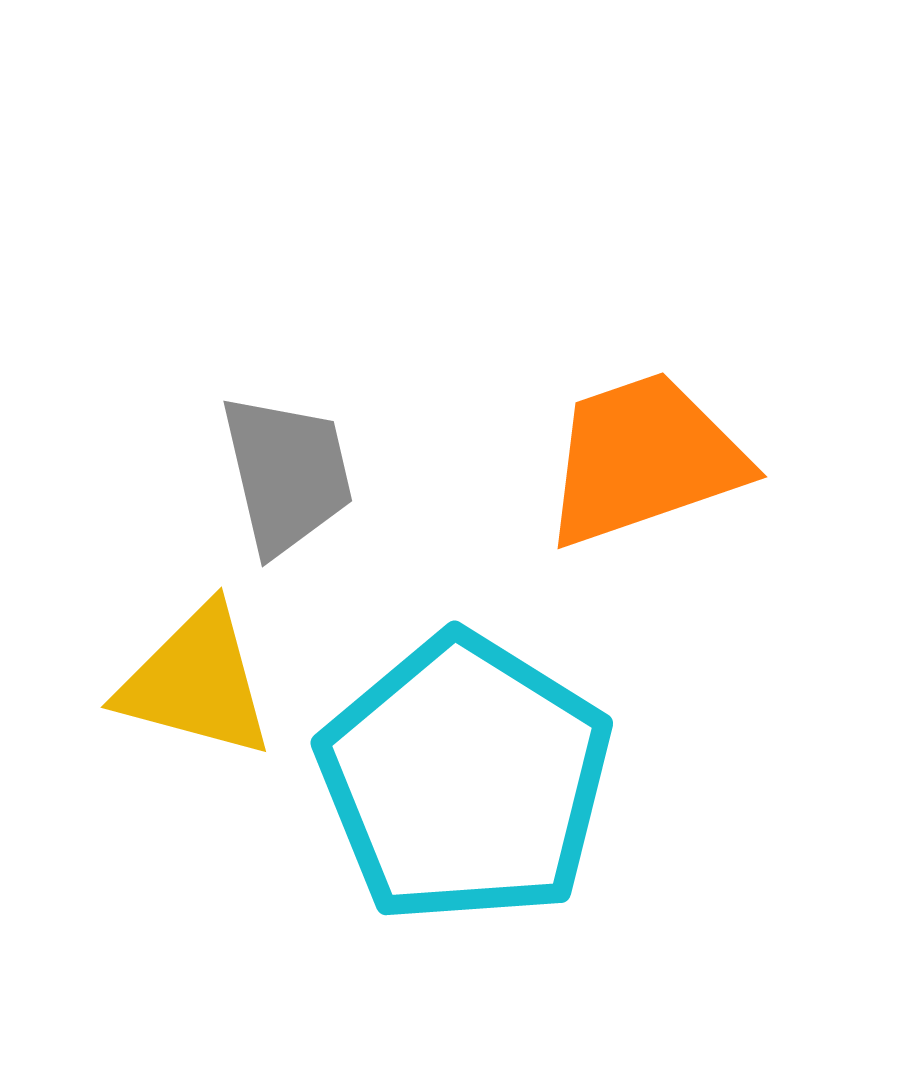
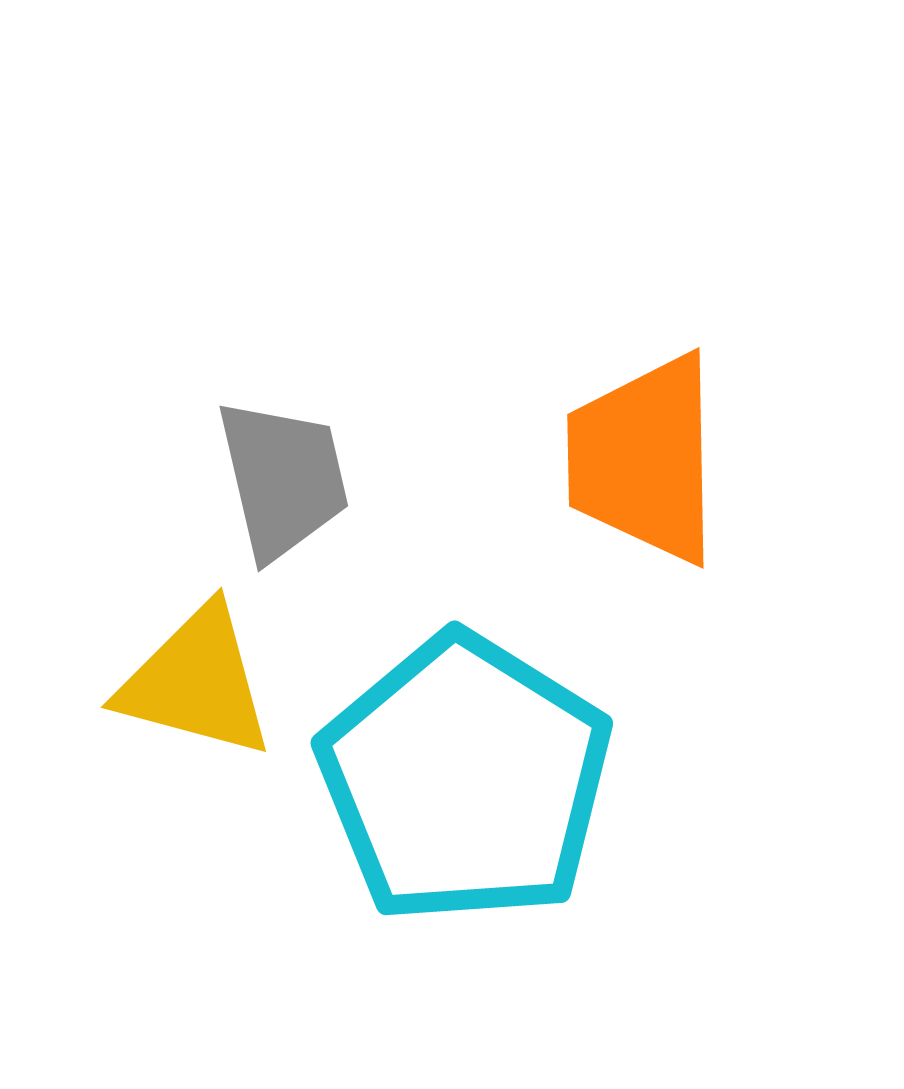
orange trapezoid: rotated 72 degrees counterclockwise
gray trapezoid: moved 4 px left, 5 px down
